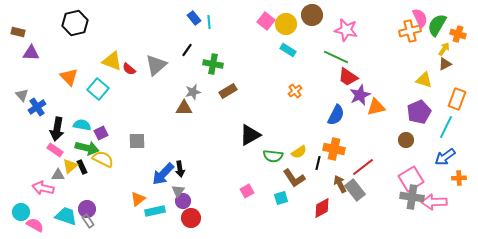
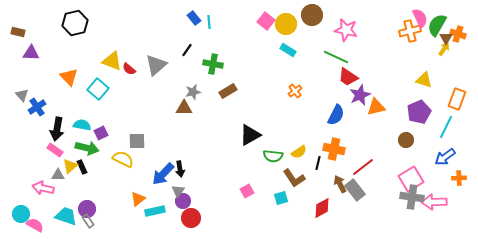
brown triangle at (445, 64): moved 1 px right, 26 px up; rotated 32 degrees counterclockwise
yellow semicircle at (103, 159): moved 20 px right
cyan circle at (21, 212): moved 2 px down
